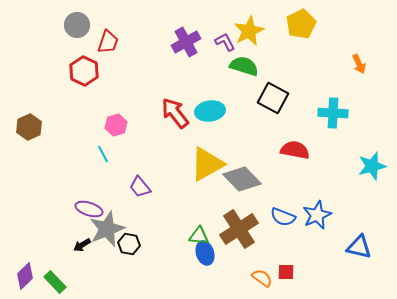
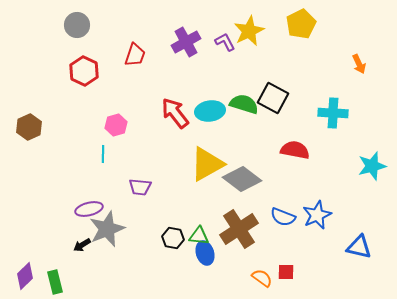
red trapezoid: moved 27 px right, 13 px down
green semicircle: moved 38 px down
cyan line: rotated 30 degrees clockwise
gray diamond: rotated 9 degrees counterclockwise
purple trapezoid: rotated 45 degrees counterclockwise
purple ellipse: rotated 32 degrees counterclockwise
black hexagon: moved 44 px right, 6 px up
green rectangle: rotated 30 degrees clockwise
